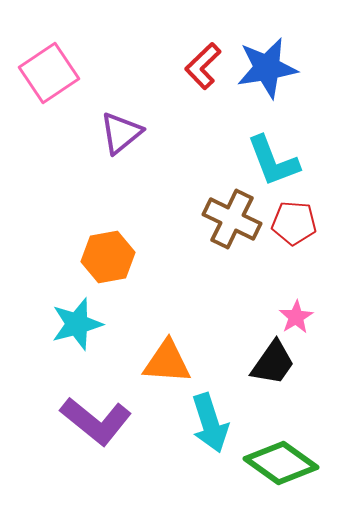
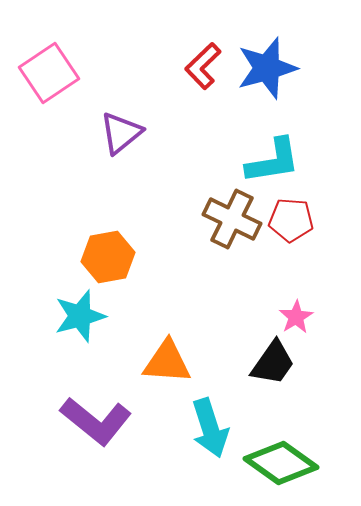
blue star: rotated 6 degrees counterclockwise
cyan L-shape: rotated 78 degrees counterclockwise
red pentagon: moved 3 px left, 3 px up
cyan star: moved 3 px right, 8 px up
cyan arrow: moved 5 px down
